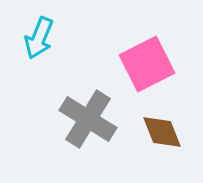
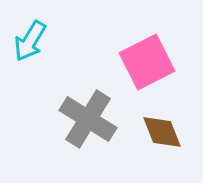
cyan arrow: moved 9 px left, 3 px down; rotated 9 degrees clockwise
pink square: moved 2 px up
